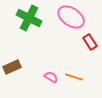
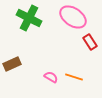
pink ellipse: moved 2 px right
brown rectangle: moved 3 px up
